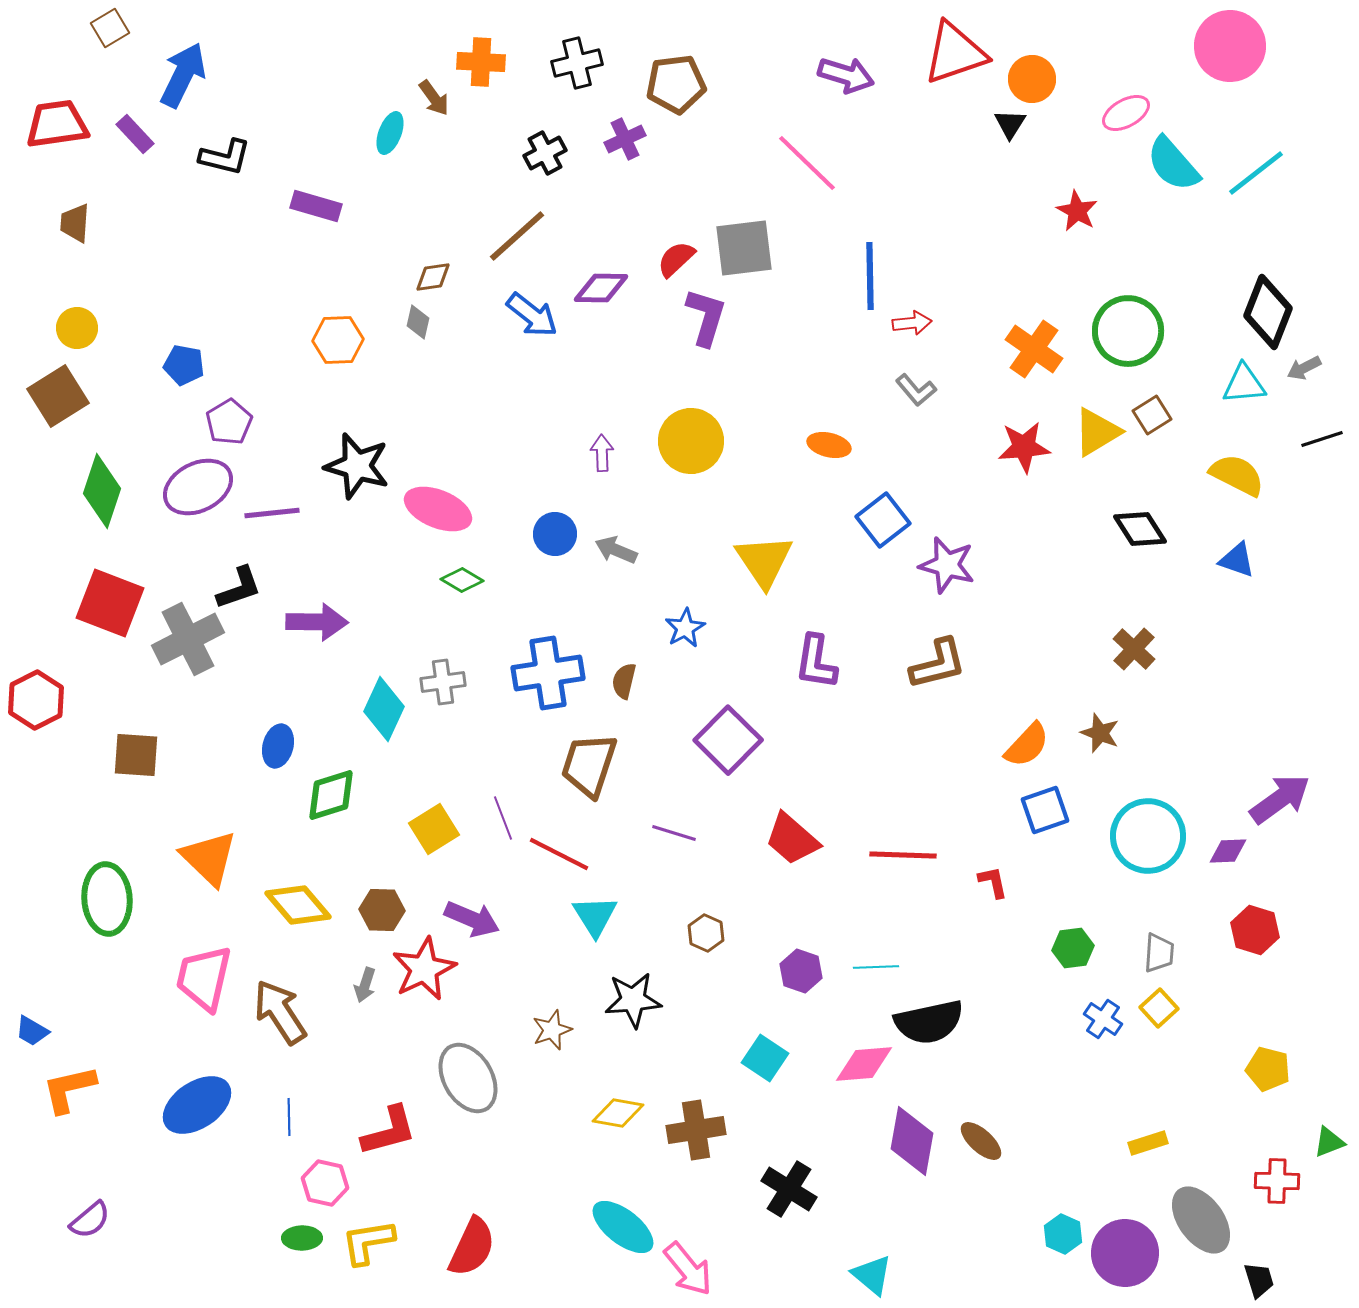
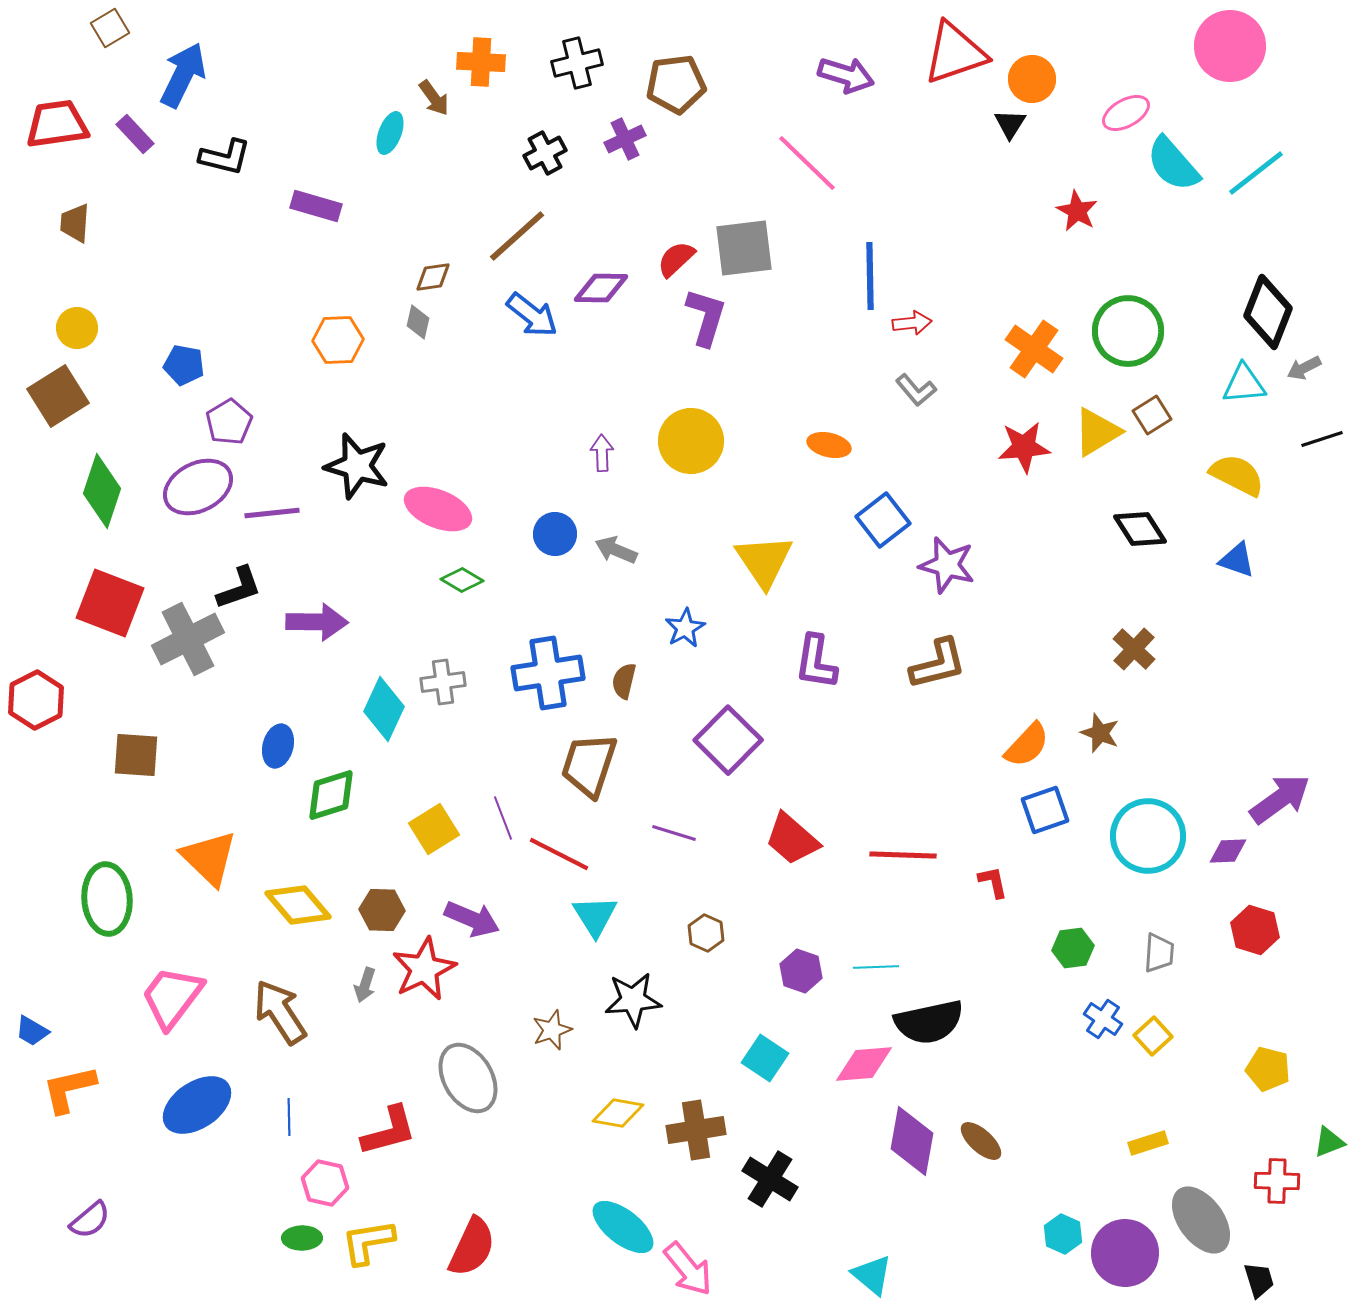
pink trapezoid at (204, 978): moved 32 px left, 19 px down; rotated 24 degrees clockwise
yellow square at (1159, 1008): moved 6 px left, 28 px down
black cross at (789, 1189): moved 19 px left, 10 px up
